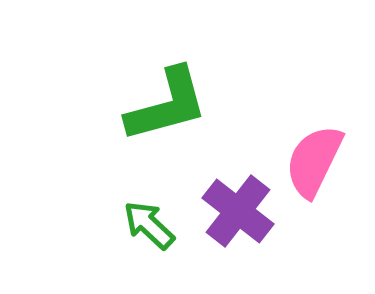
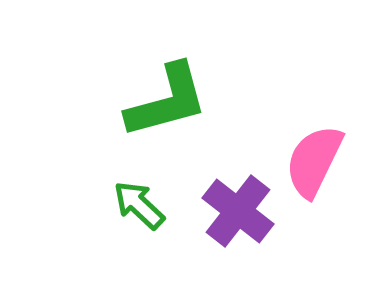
green L-shape: moved 4 px up
green arrow: moved 10 px left, 20 px up
